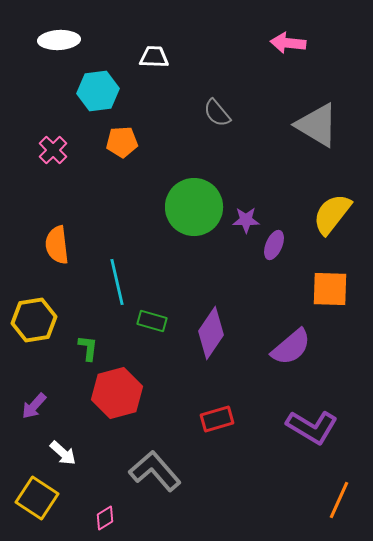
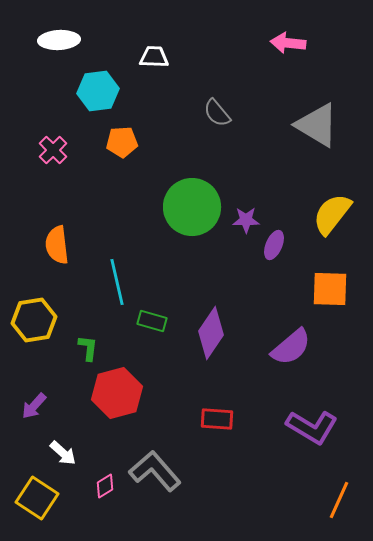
green circle: moved 2 px left
red rectangle: rotated 20 degrees clockwise
pink diamond: moved 32 px up
